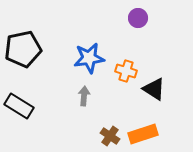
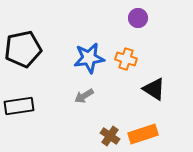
orange cross: moved 12 px up
gray arrow: rotated 126 degrees counterclockwise
black rectangle: rotated 40 degrees counterclockwise
